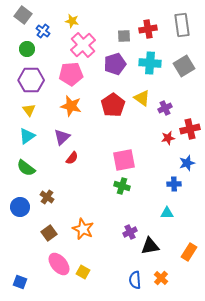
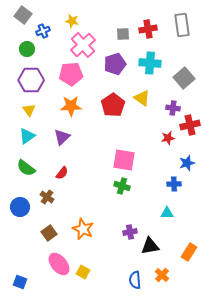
blue cross at (43, 31): rotated 32 degrees clockwise
gray square at (124, 36): moved 1 px left, 2 px up
gray square at (184, 66): moved 12 px down; rotated 10 degrees counterclockwise
orange star at (71, 106): rotated 15 degrees counterclockwise
purple cross at (165, 108): moved 8 px right; rotated 32 degrees clockwise
red cross at (190, 129): moved 4 px up
red semicircle at (72, 158): moved 10 px left, 15 px down
pink square at (124, 160): rotated 20 degrees clockwise
purple cross at (130, 232): rotated 16 degrees clockwise
orange cross at (161, 278): moved 1 px right, 3 px up
